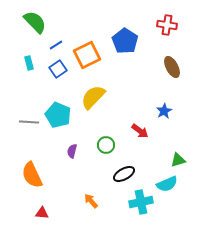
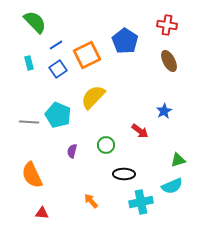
brown ellipse: moved 3 px left, 6 px up
black ellipse: rotated 30 degrees clockwise
cyan semicircle: moved 5 px right, 2 px down
